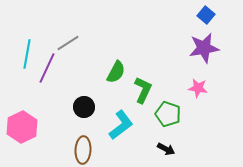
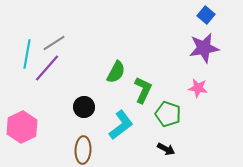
gray line: moved 14 px left
purple line: rotated 16 degrees clockwise
